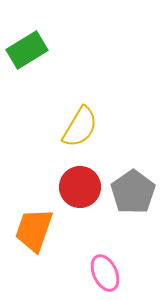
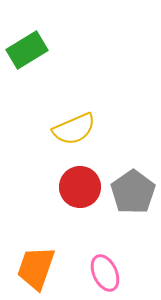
yellow semicircle: moved 6 px left, 2 px down; rotated 36 degrees clockwise
orange trapezoid: moved 2 px right, 38 px down
